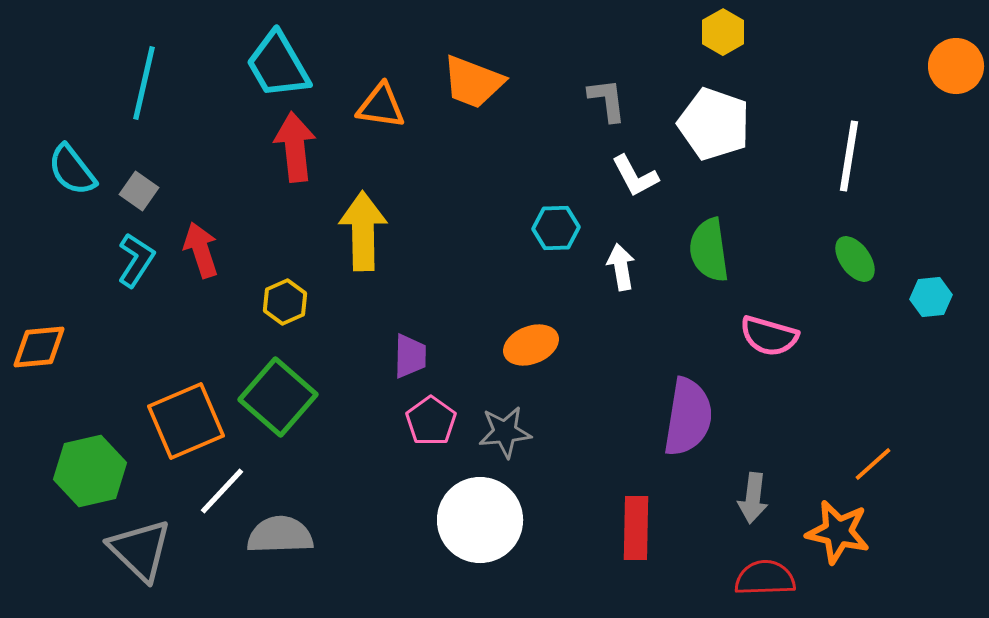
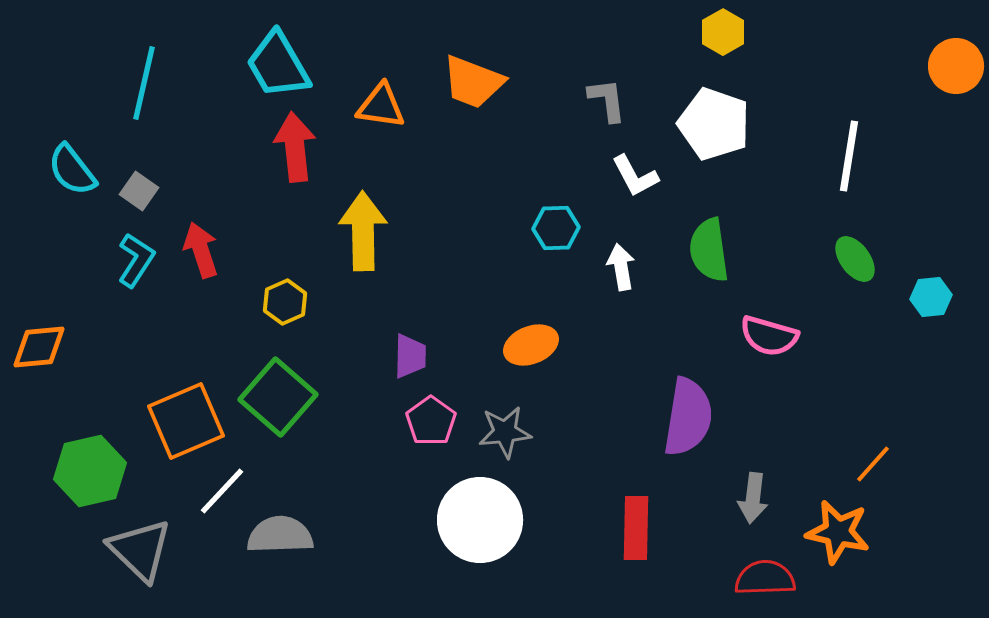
orange line at (873, 464): rotated 6 degrees counterclockwise
